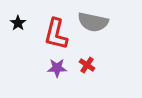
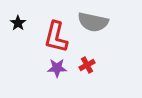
red L-shape: moved 3 px down
red cross: rotated 28 degrees clockwise
